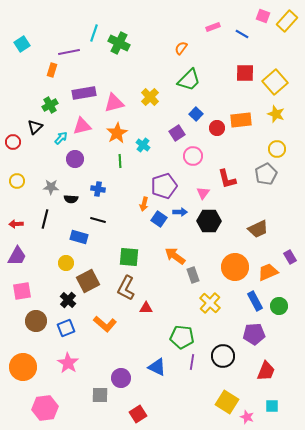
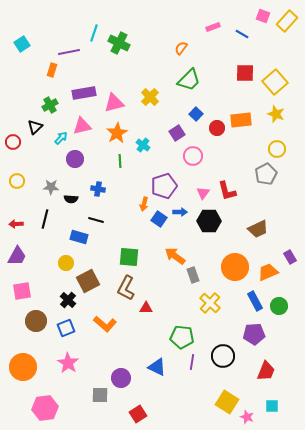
red L-shape at (227, 179): moved 12 px down
black line at (98, 220): moved 2 px left
